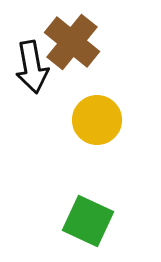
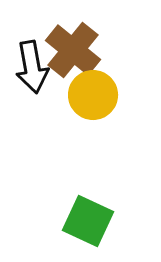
brown cross: moved 1 px right, 8 px down
yellow circle: moved 4 px left, 25 px up
